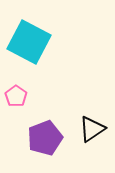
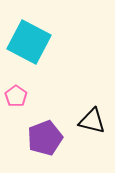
black triangle: moved 8 px up; rotated 48 degrees clockwise
